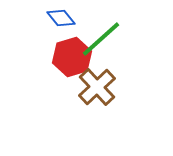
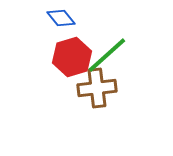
green line: moved 6 px right, 16 px down
brown cross: moved 1 px down; rotated 36 degrees clockwise
